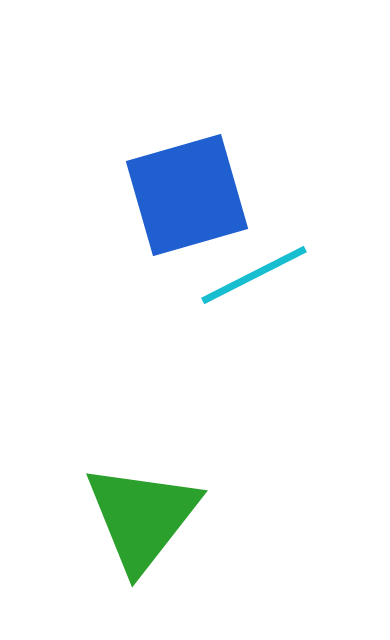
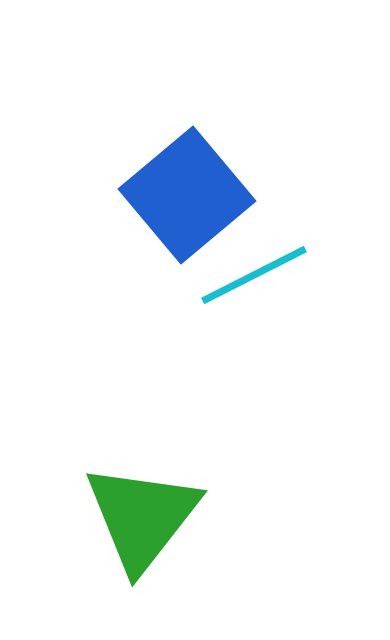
blue square: rotated 24 degrees counterclockwise
